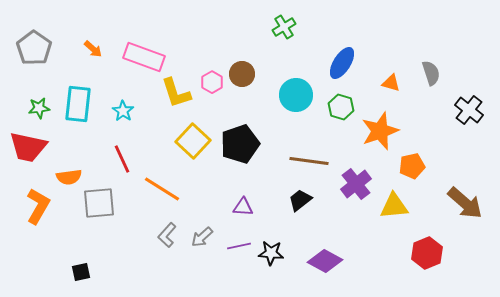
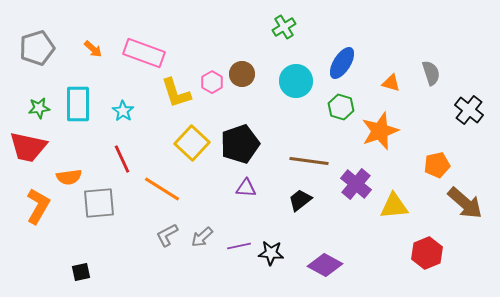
gray pentagon: moved 3 px right; rotated 20 degrees clockwise
pink rectangle: moved 4 px up
cyan circle: moved 14 px up
cyan rectangle: rotated 6 degrees counterclockwise
yellow square: moved 1 px left, 2 px down
orange pentagon: moved 25 px right, 1 px up
purple cross: rotated 12 degrees counterclockwise
purple triangle: moved 3 px right, 19 px up
gray L-shape: rotated 20 degrees clockwise
purple diamond: moved 4 px down
